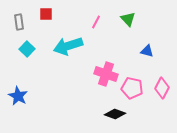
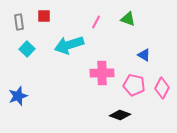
red square: moved 2 px left, 2 px down
green triangle: rotated 28 degrees counterclockwise
cyan arrow: moved 1 px right, 1 px up
blue triangle: moved 3 px left, 4 px down; rotated 16 degrees clockwise
pink cross: moved 4 px left, 1 px up; rotated 20 degrees counterclockwise
pink pentagon: moved 2 px right, 3 px up
blue star: rotated 24 degrees clockwise
black diamond: moved 5 px right, 1 px down
